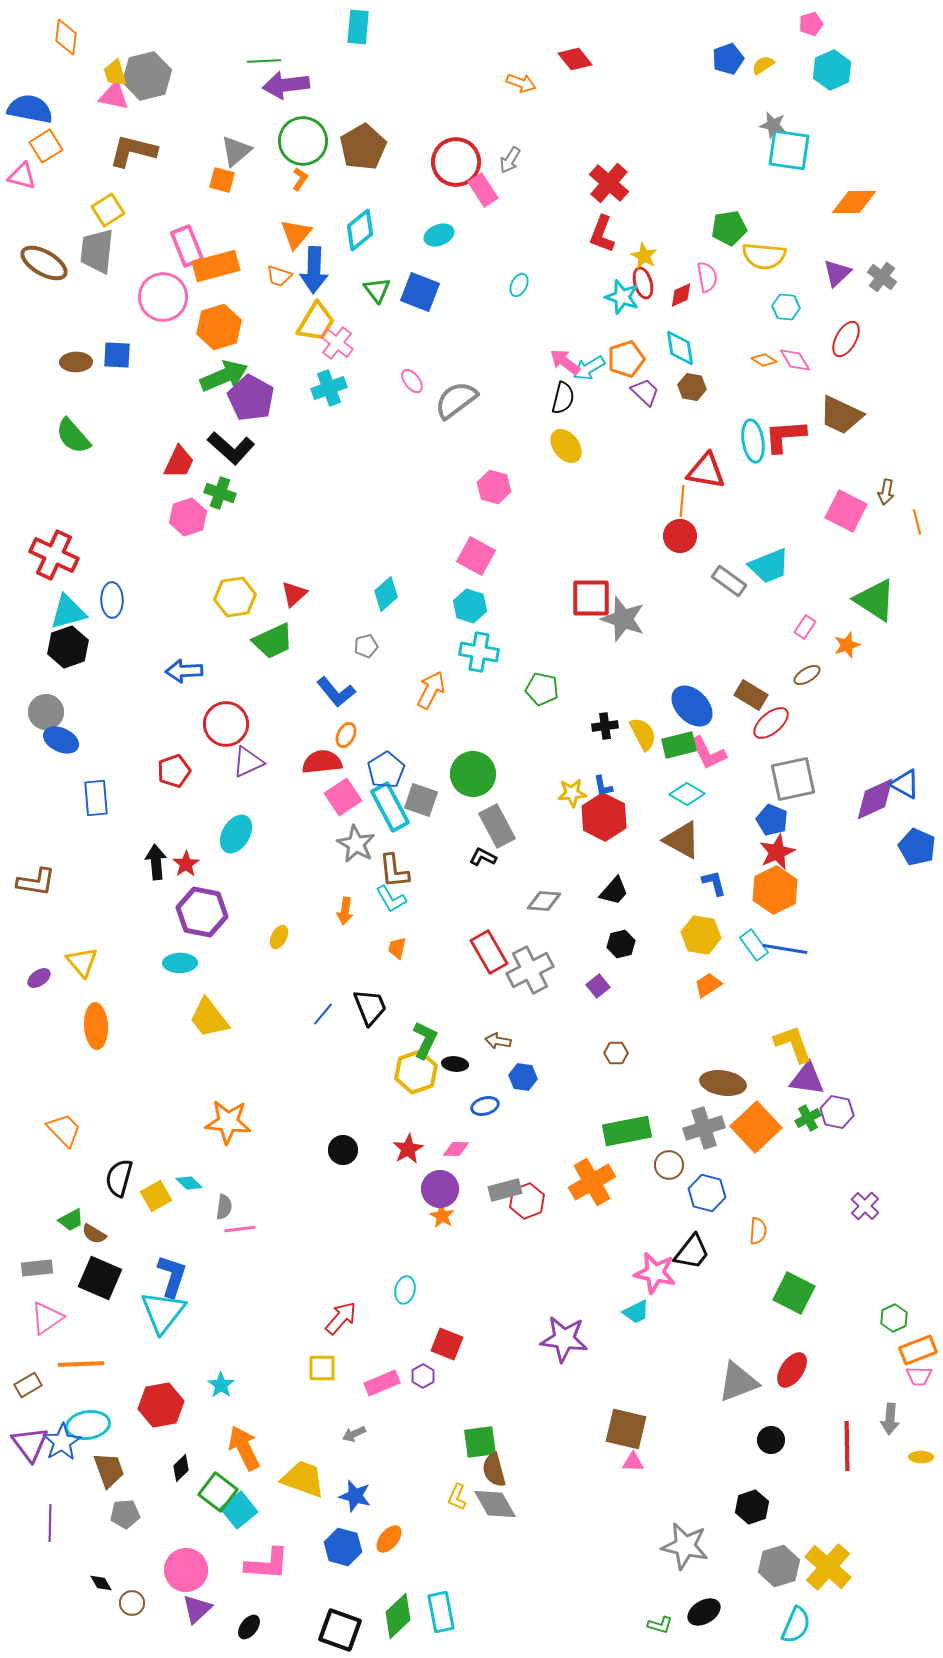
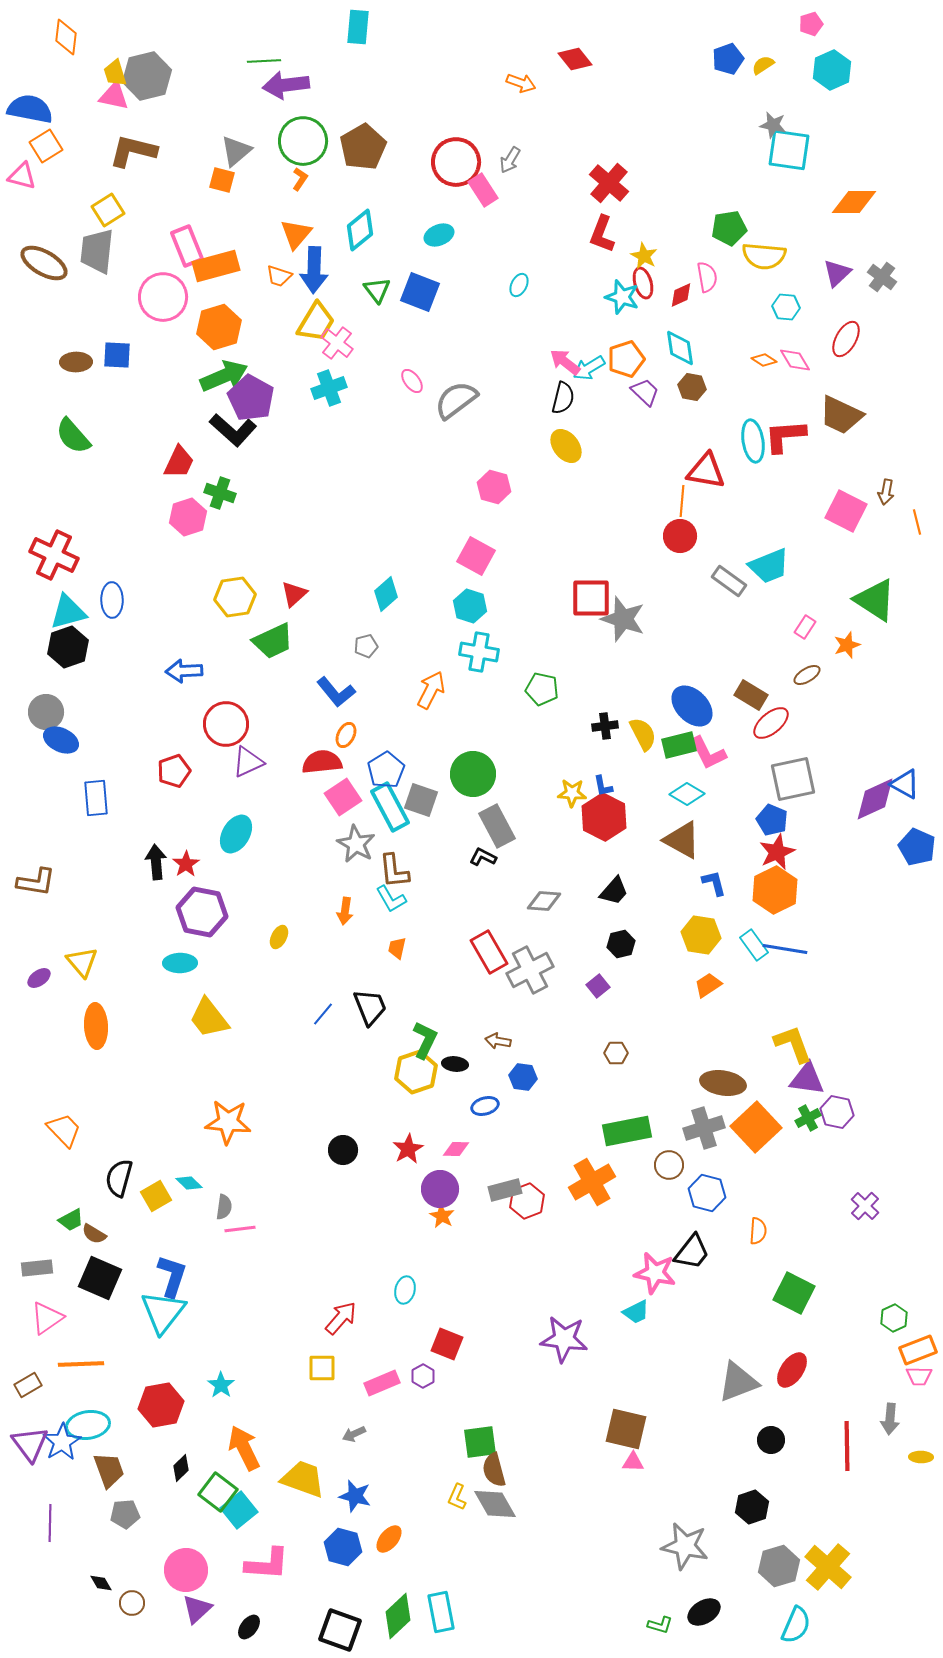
black L-shape at (231, 448): moved 2 px right, 18 px up
yellow star at (572, 793): rotated 8 degrees clockwise
